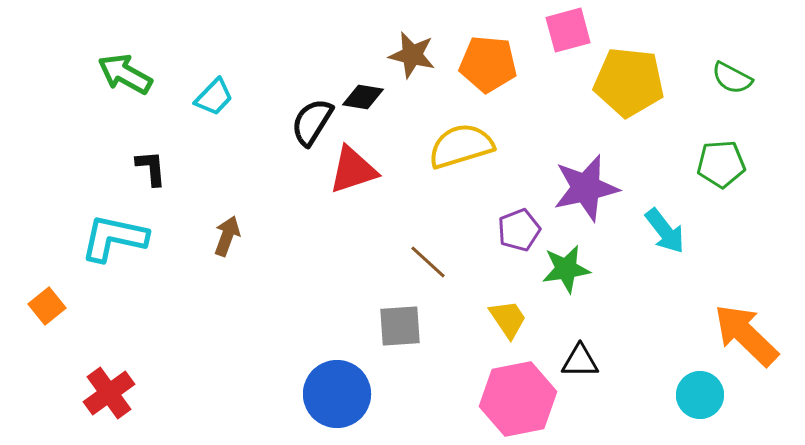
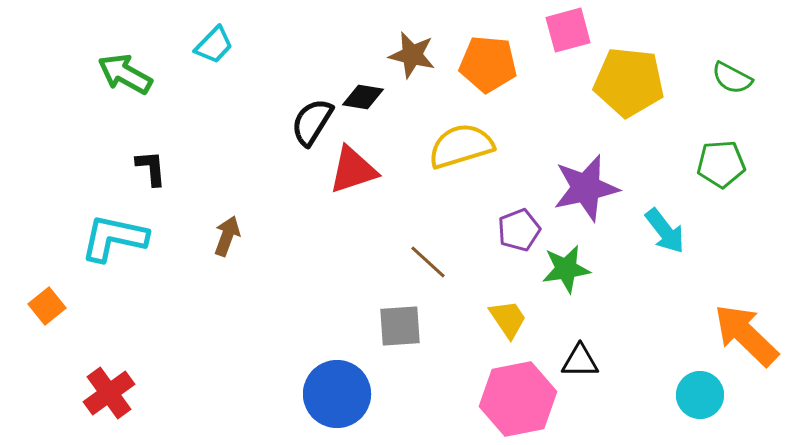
cyan trapezoid: moved 52 px up
